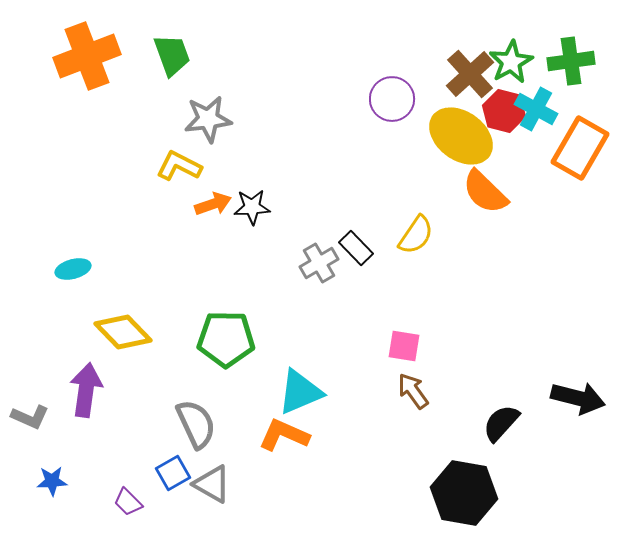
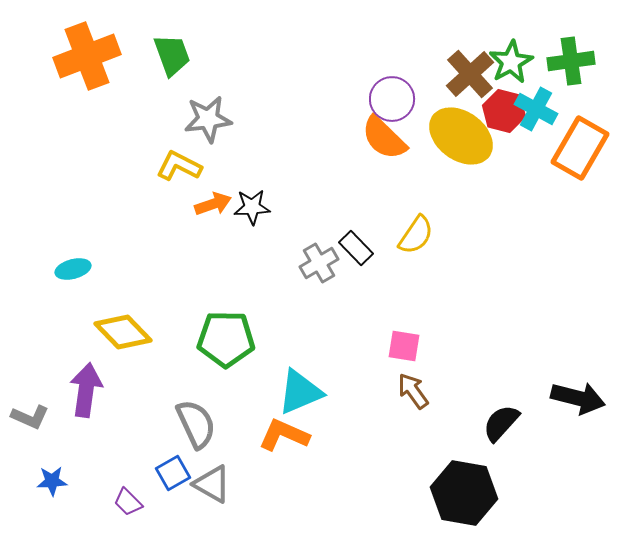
orange semicircle: moved 101 px left, 54 px up
